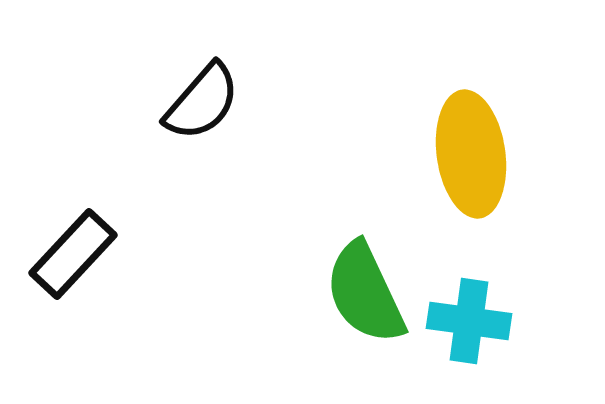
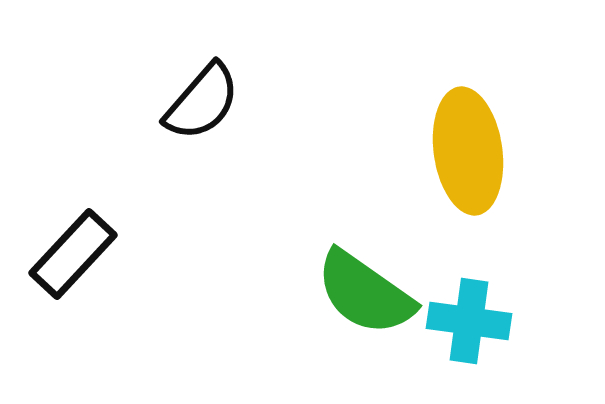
yellow ellipse: moved 3 px left, 3 px up
green semicircle: rotated 30 degrees counterclockwise
